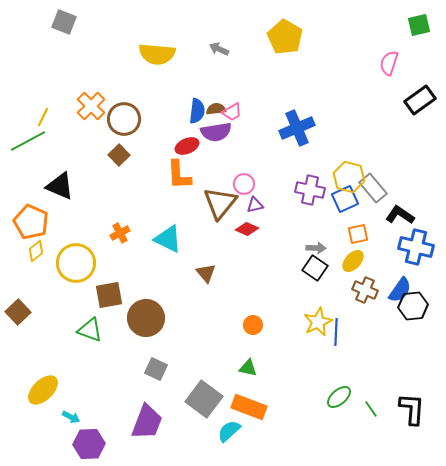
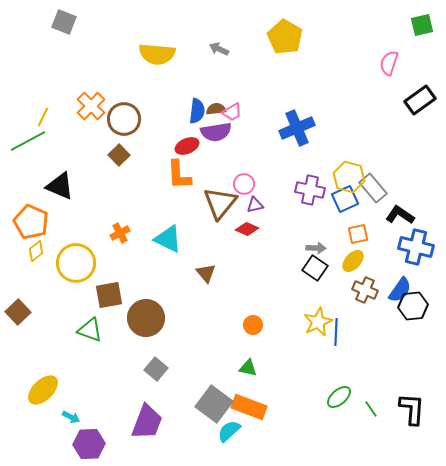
green square at (419, 25): moved 3 px right
gray square at (156, 369): rotated 15 degrees clockwise
gray square at (204, 399): moved 10 px right, 5 px down
